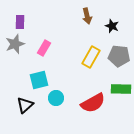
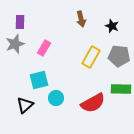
brown arrow: moved 6 px left, 3 px down
